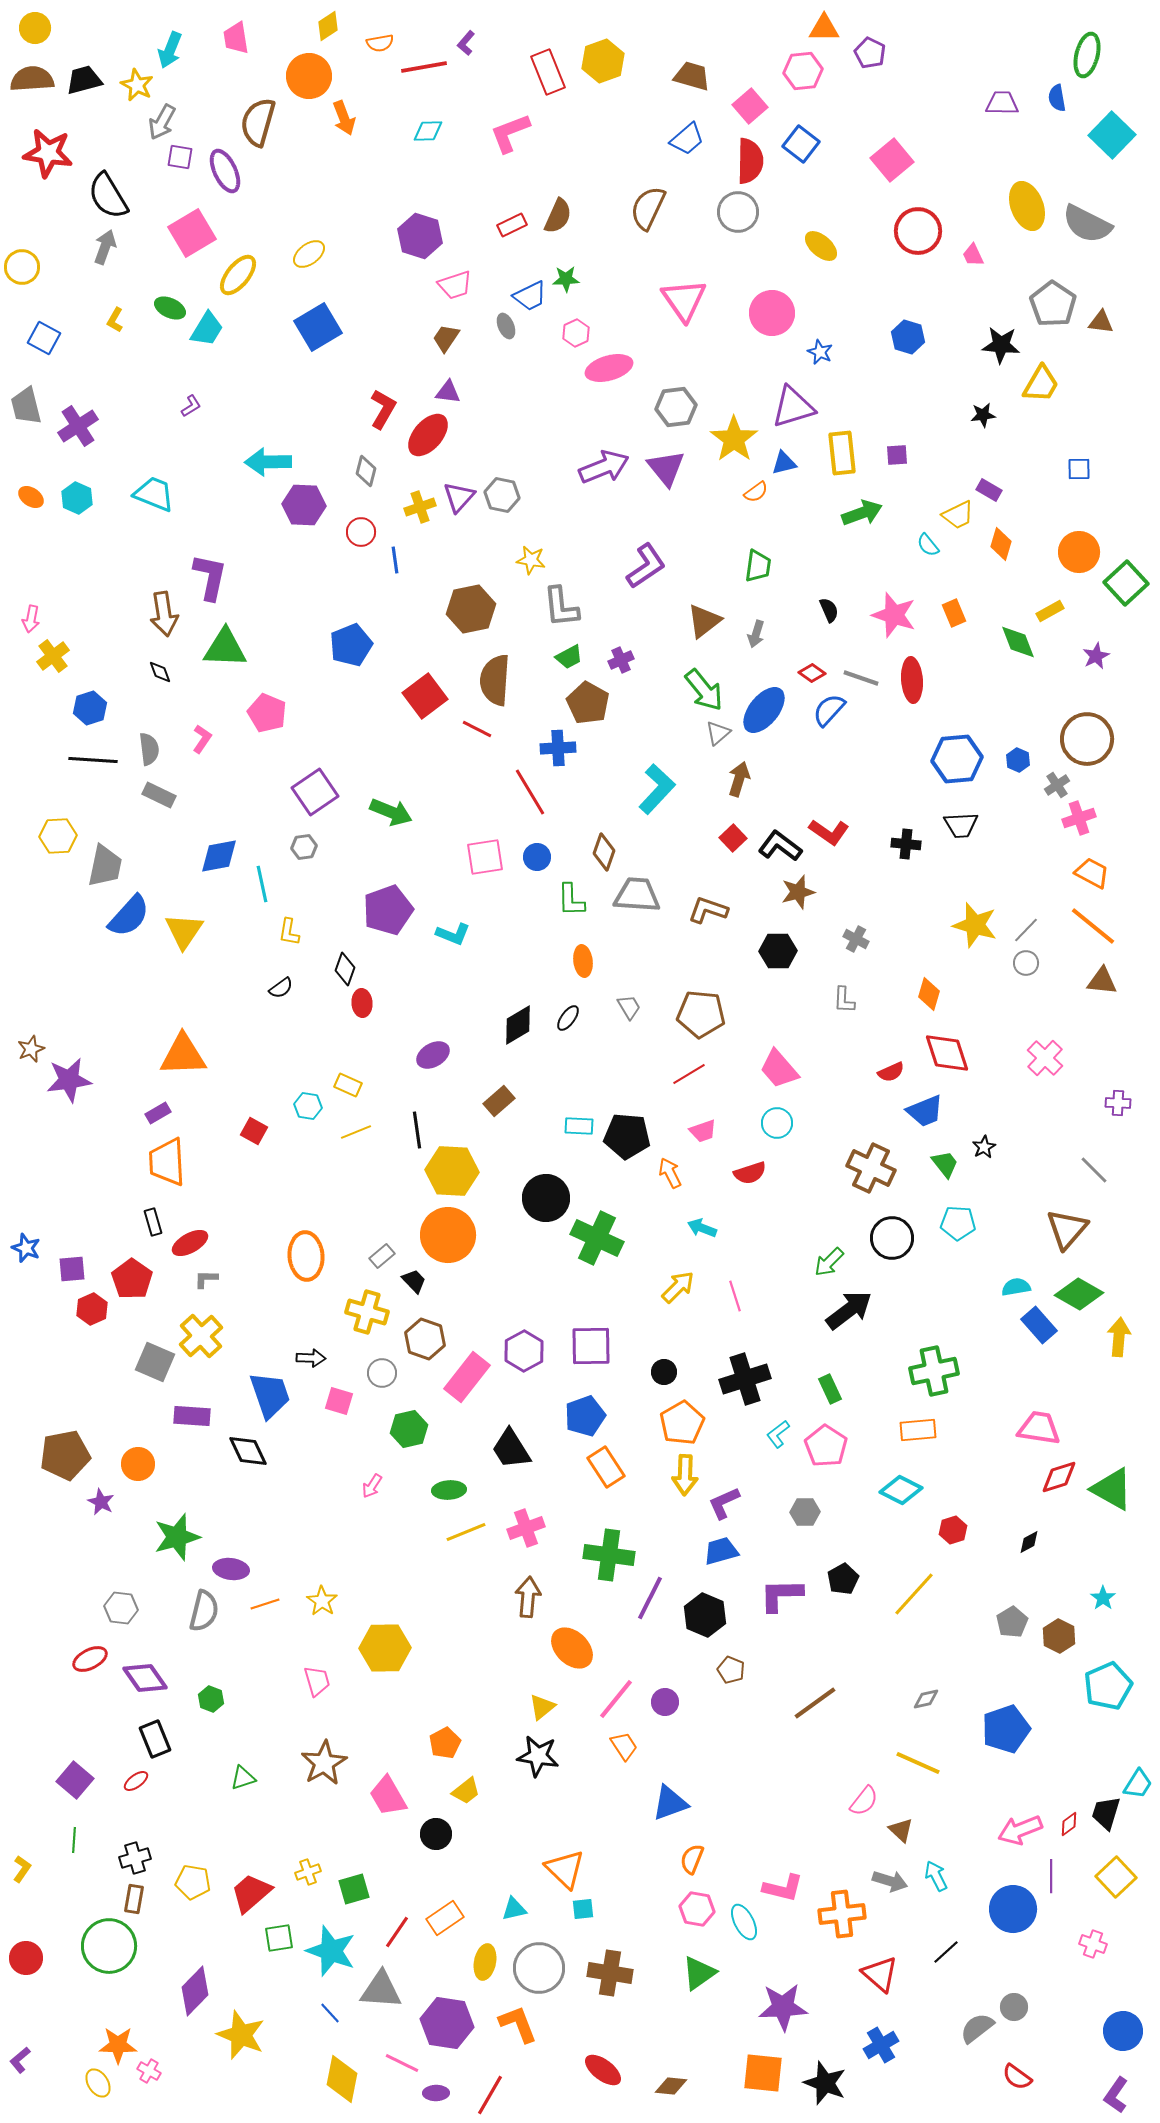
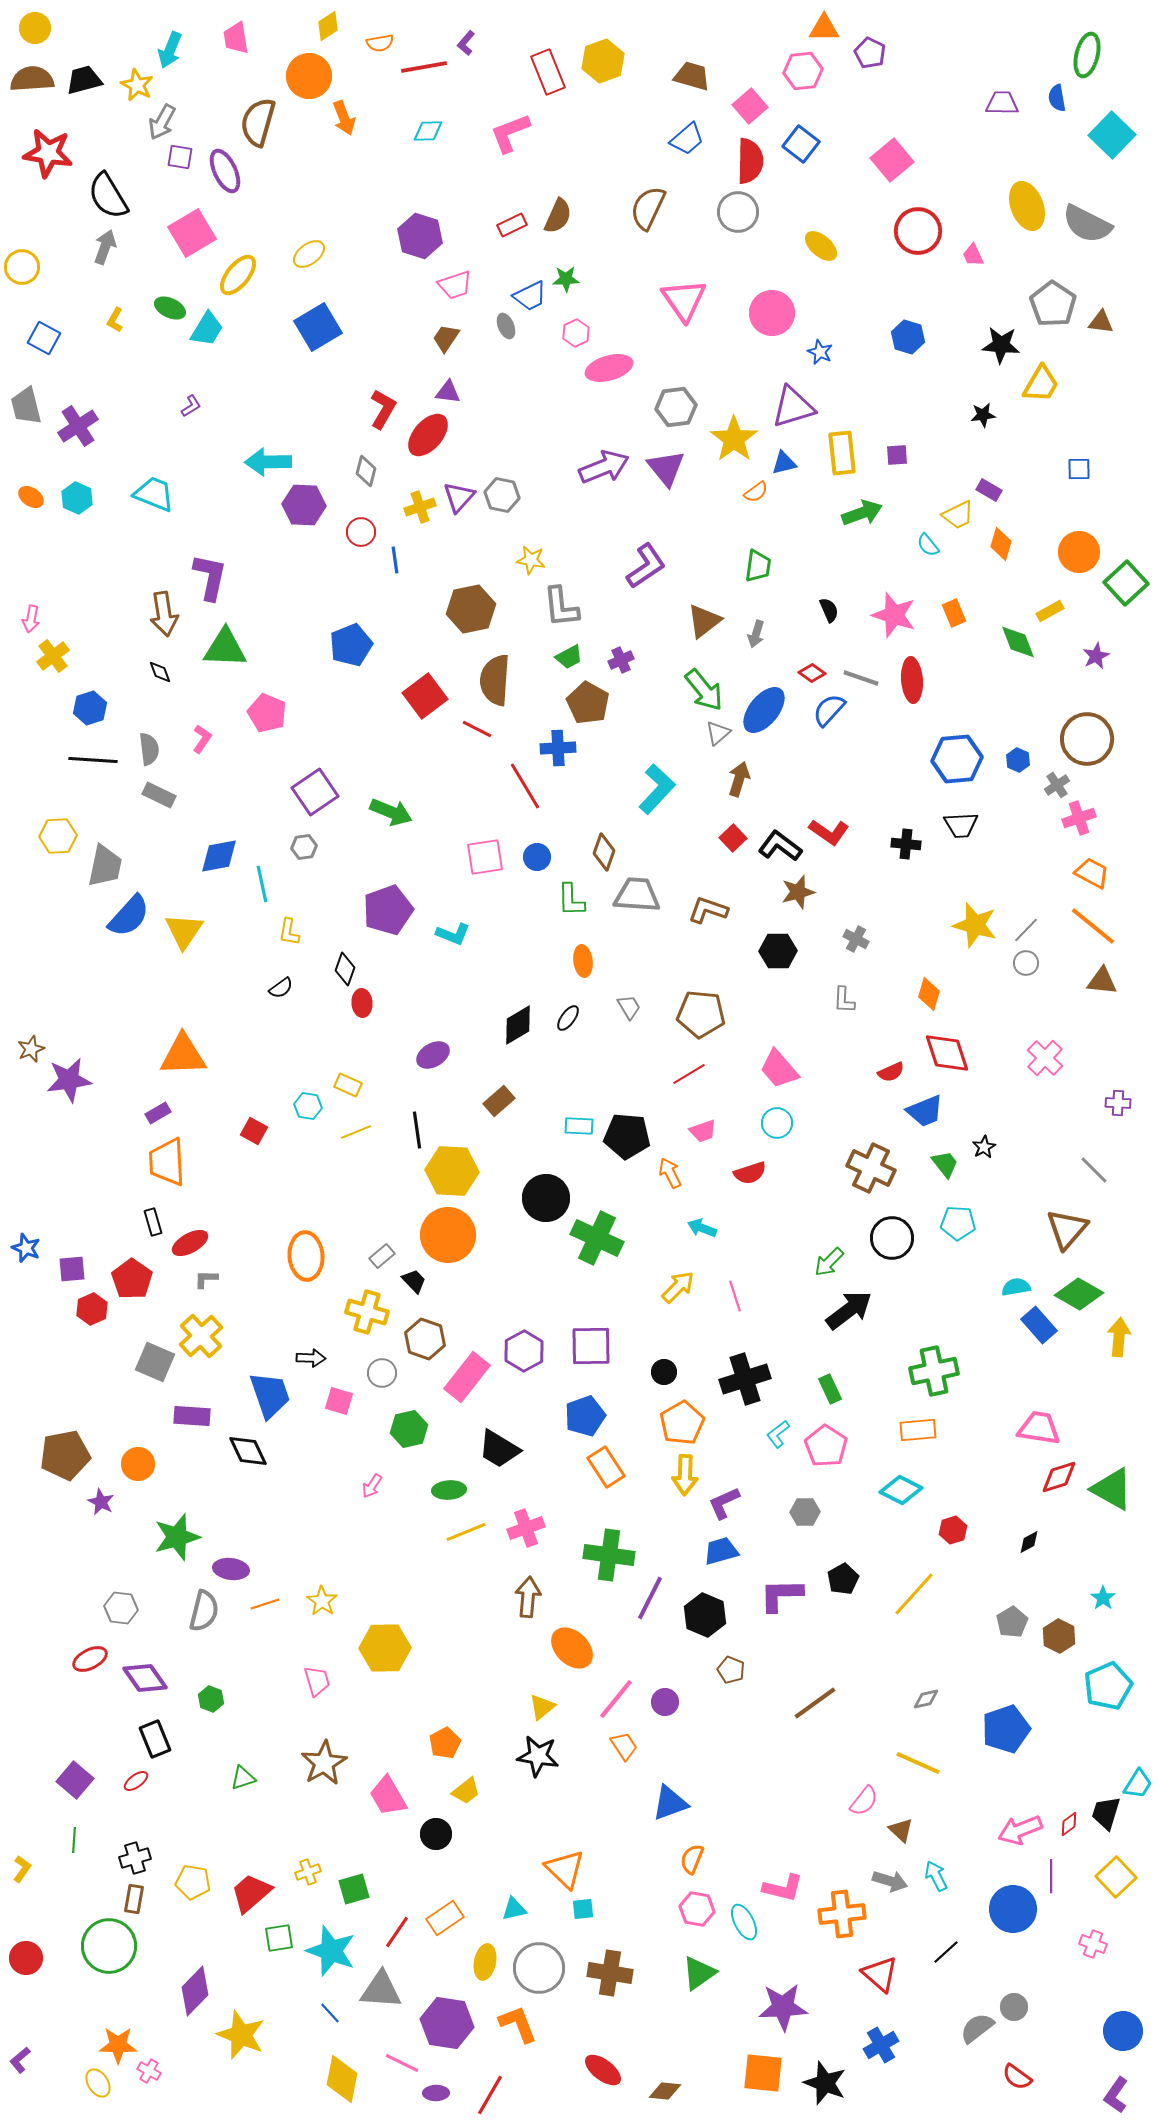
red line at (530, 792): moved 5 px left, 6 px up
black trapezoid at (511, 1449): moved 12 px left; rotated 27 degrees counterclockwise
brown diamond at (671, 2086): moved 6 px left, 5 px down
